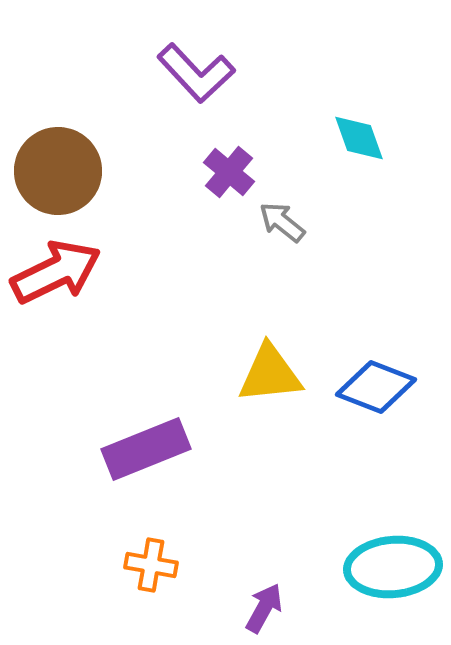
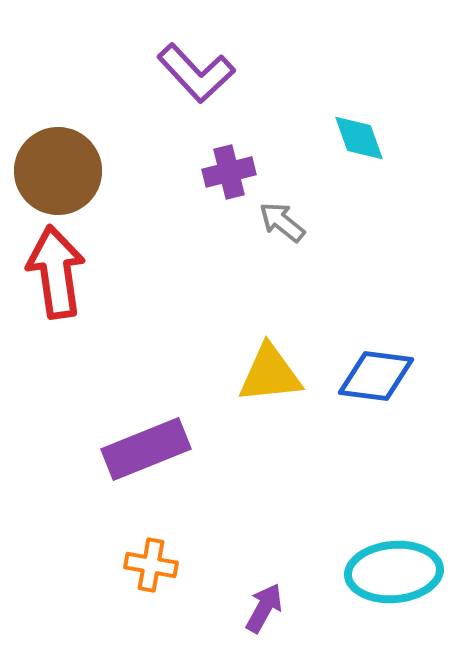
purple cross: rotated 36 degrees clockwise
red arrow: rotated 72 degrees counterclockwise
blue diamond: moved 11 px up; rotated 14 degrees counterclockwise
cyan ellipse: moved 1 px right, 5 px down
